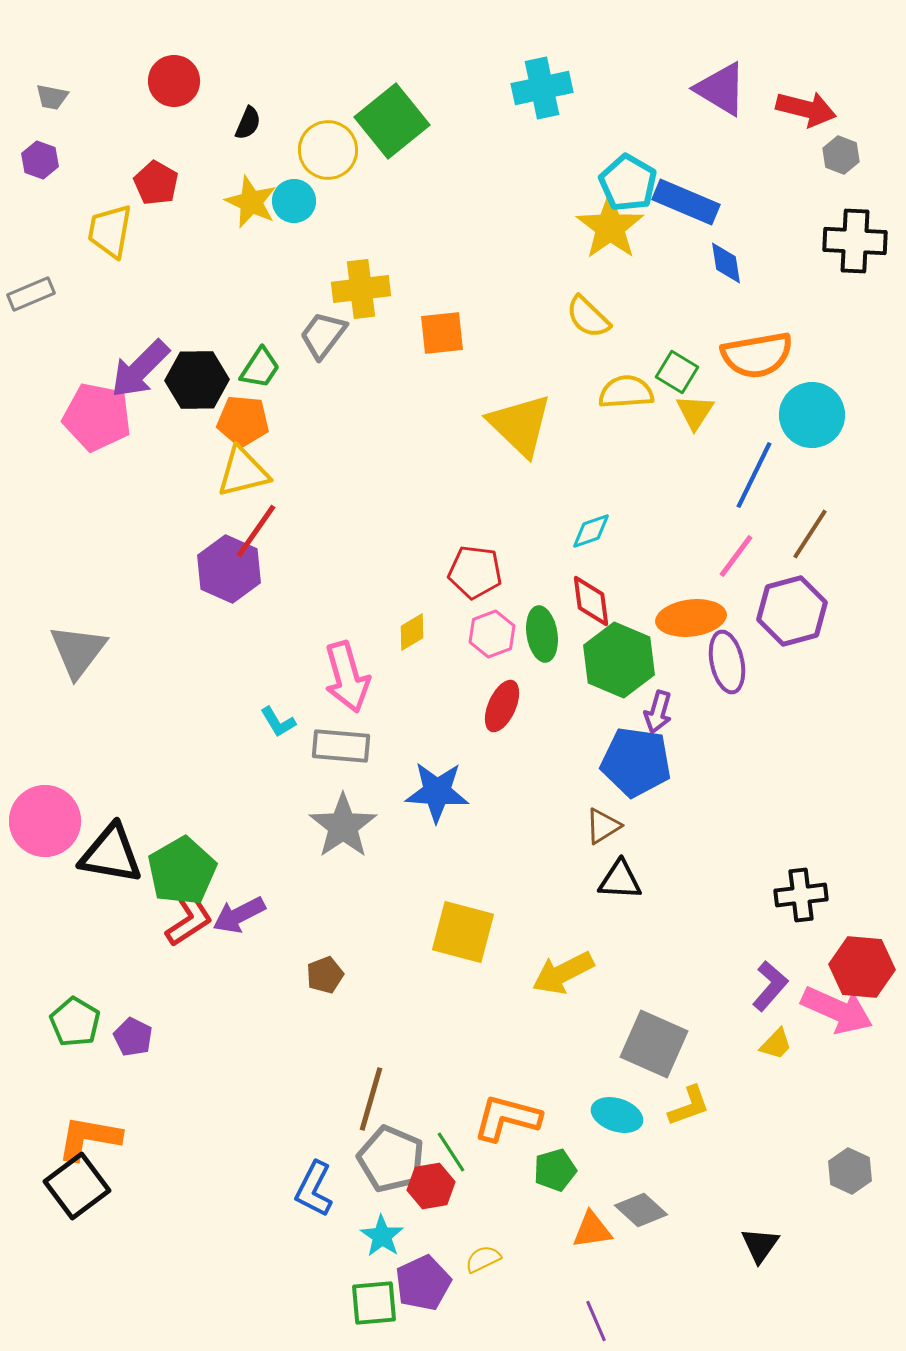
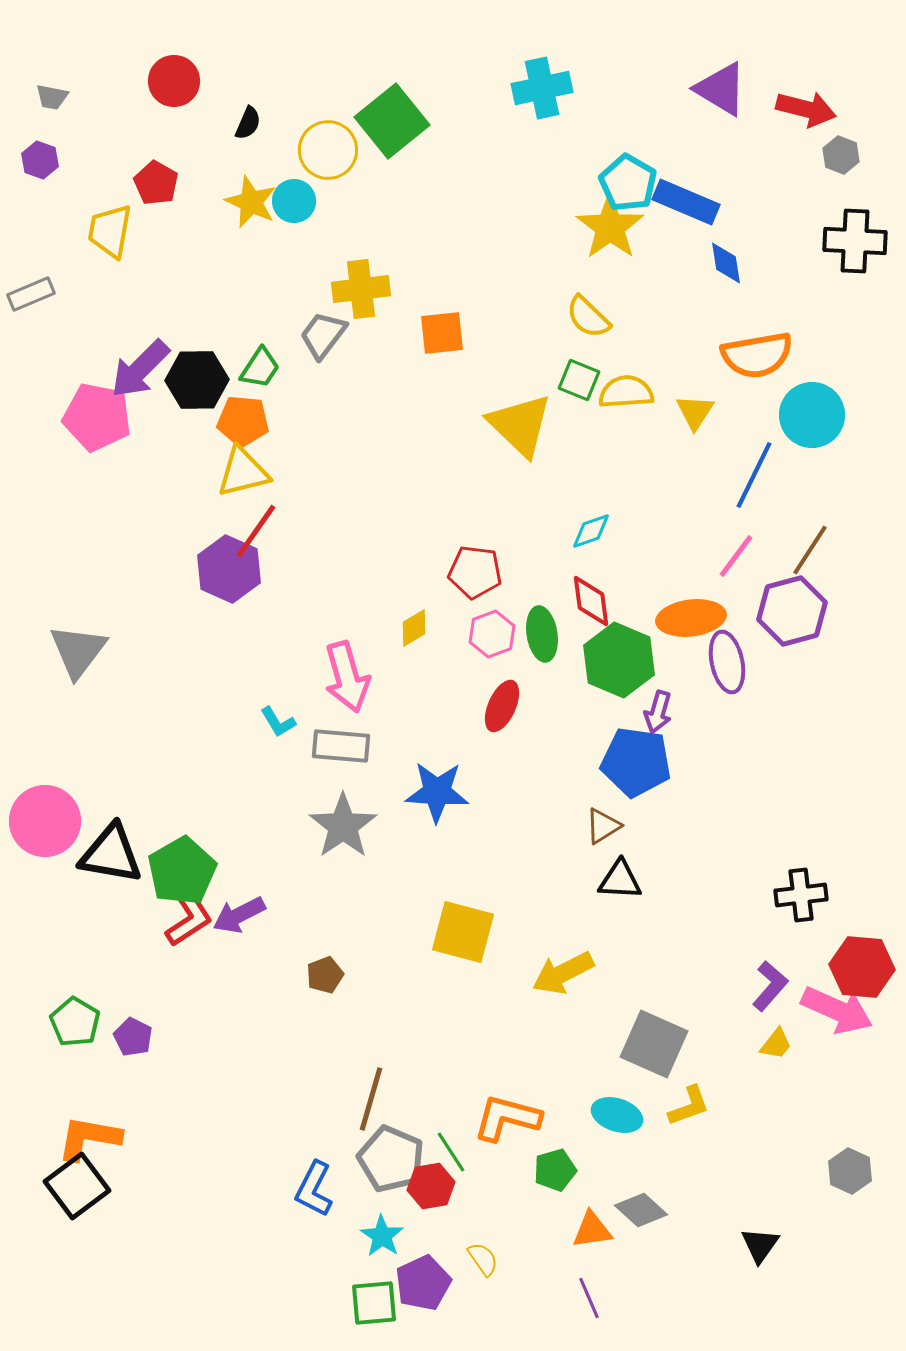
green square at (677, 372): moved 98 px left, 8 px down; rotated 9 degrees counterclockwise
brown line at (810, 534): moved 16 px down
yellow diamond at (412, 632): moved 2 px right, 4 px up
yellow trapezoid at (776, 1044): rotated 6 degrees counterclockwise
yellow semicircle at (483, 1259): rotated 81 degrees clockwise
purple line at (596, 1321): moved 7 px left, 23 px up
